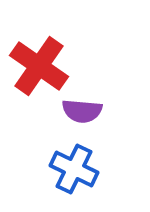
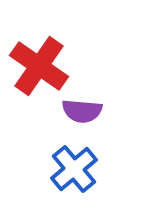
blue cross: rotated 24 degrees clockwise
